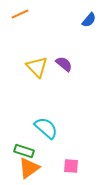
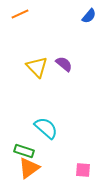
blue semicircle: moved 4 px up
pink square: moved 12 px right, 4 px down
